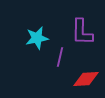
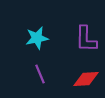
purple L-shape: moved 4 px right, 7 px down
purple line: moved 20 px left, 17 px down; rotated 36 degrees counterclockwise
